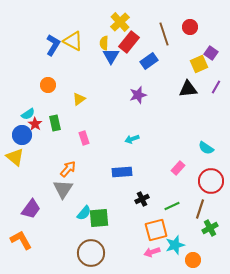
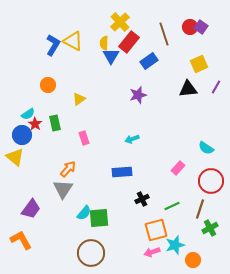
purple square at (211, 53): moved 10 px left, 26 px up
